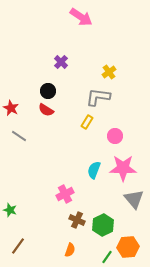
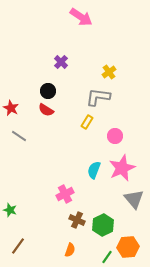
pink star: moved 1 px left; rotated 24 degrees counterclockwise
